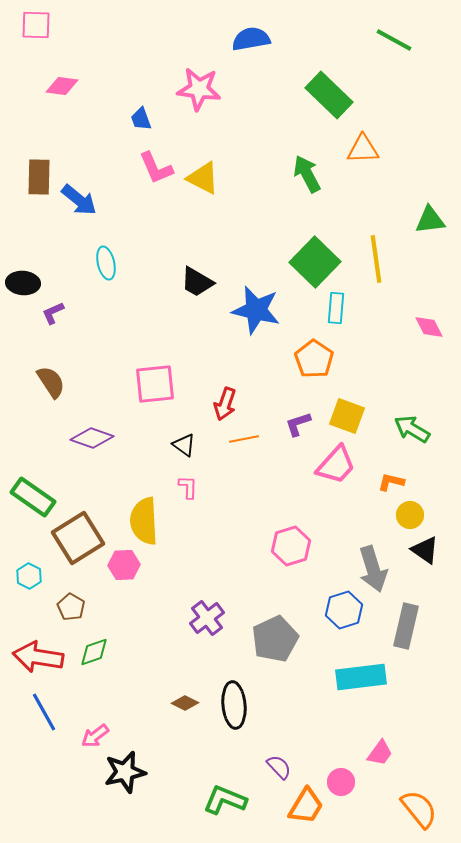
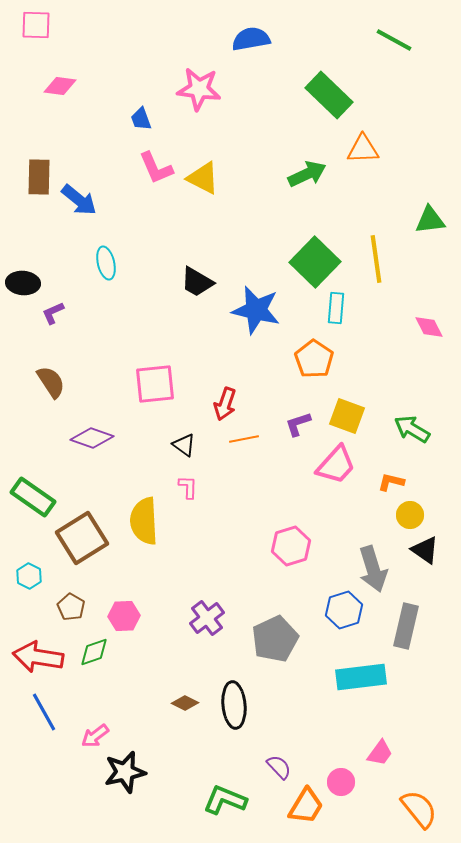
pink diamond at (62, 86): moved 2 px left
green arrow at (307, 174): rotated 93 degrees clockwise
brown square at (78, 538): moved 4 px right
pink hexagon at (124, 565): moved 51 px down
